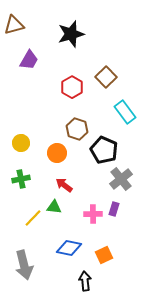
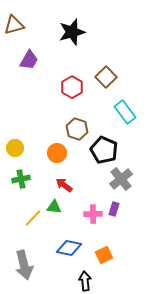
black star: moved 1 px right, 2 px up
yellow circle: moved 6 px left, 5 px down
